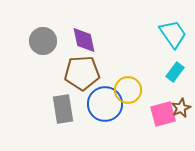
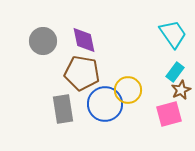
brown pentagon: rotated 12 degrees clockwise
brown star: moved 18 px up
pink square: moved 6 px right
